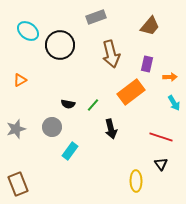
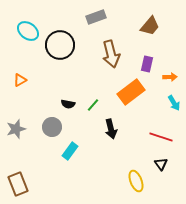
yellow ellipse: rotated 20 degrees counterclockwise
